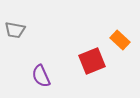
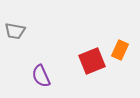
gray trapezoid: moved 1 px down
orange rectangle: moved 10 px down; rotated 72 degrees clockwise
